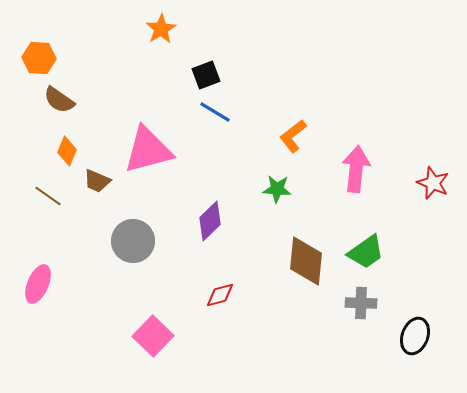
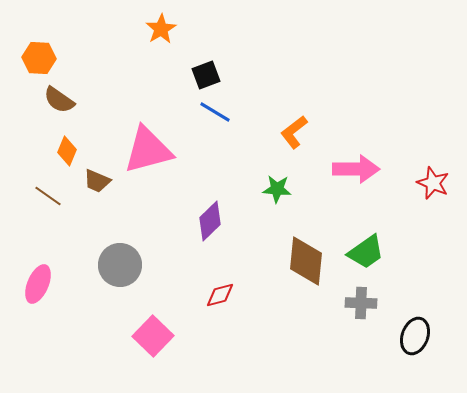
orange L-shape: moved 1 px right, 4 px up
pink arrow: rotated 84 degrees clockwise
gray circle: moved 13 px left, 24 px down
